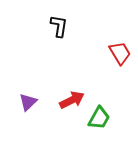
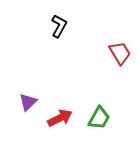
black L-shape: rotated 20 degrees clockwise
red arrow: moved 12 px left, 18 px down
